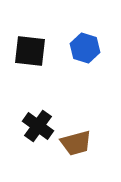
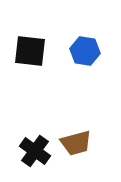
blue hexagon: moved 3 px down; rotated 8 degrees counterclockwise
black cross: moved 3 px left, 25 px down
